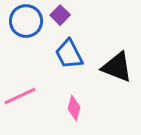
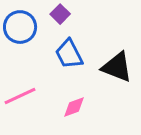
purple square: moved 1 px up
blue circle: moved 6 px left, 6 px down
pink diamond: moved 1 px up; rotated 55 degrees clockwise
